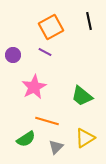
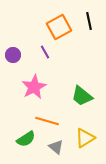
orange square: moved 8 px right
purple line: rotated 32 degrees clockwise
gray triangle: rotated 35 degrees counterclockwise
